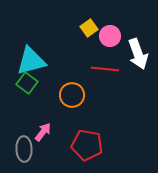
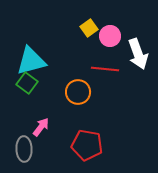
orange circle: moved 6 px right, 3 px up
pink arrow: moved 2 px left, 5 px up
